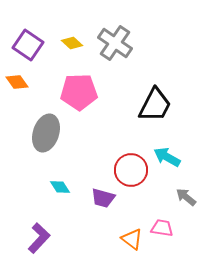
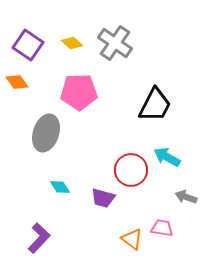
gray arrow: rotated 20 degrees counterclockwise
